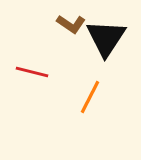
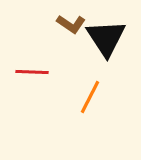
black triangle: rotated 6 degrees counterclockwise
red line: rotated 12 degrees counterclockwise
